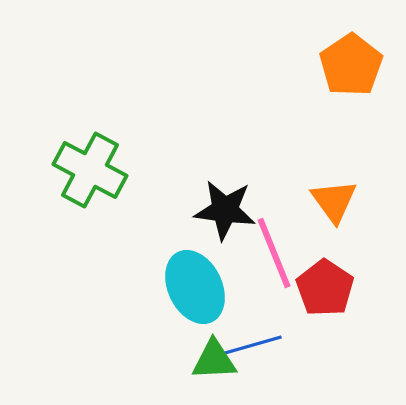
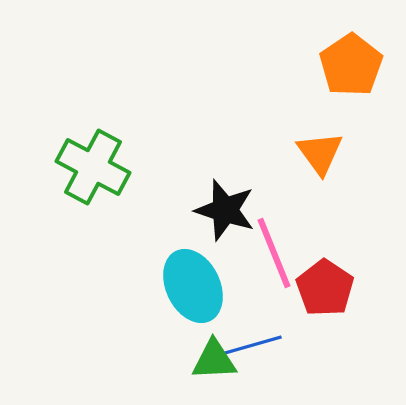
green cross: moved 3 px right, 3 px up
orange triangle: moved 14 px left, 48 px up
black star: rotated 10 degrees clockwise
cyan ellipse: moved 2 px left, 1 px up
